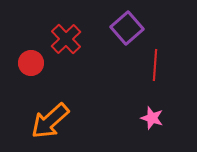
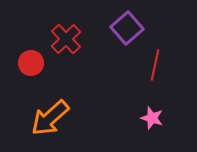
red line: rotated 8 degrees clockwise
orange arrow: moved 3 px up
